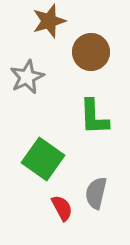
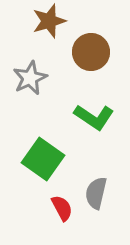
gray star: moved 3 px right, 1 px down
green L-shape: rotated 54 degrees counterclockwise
